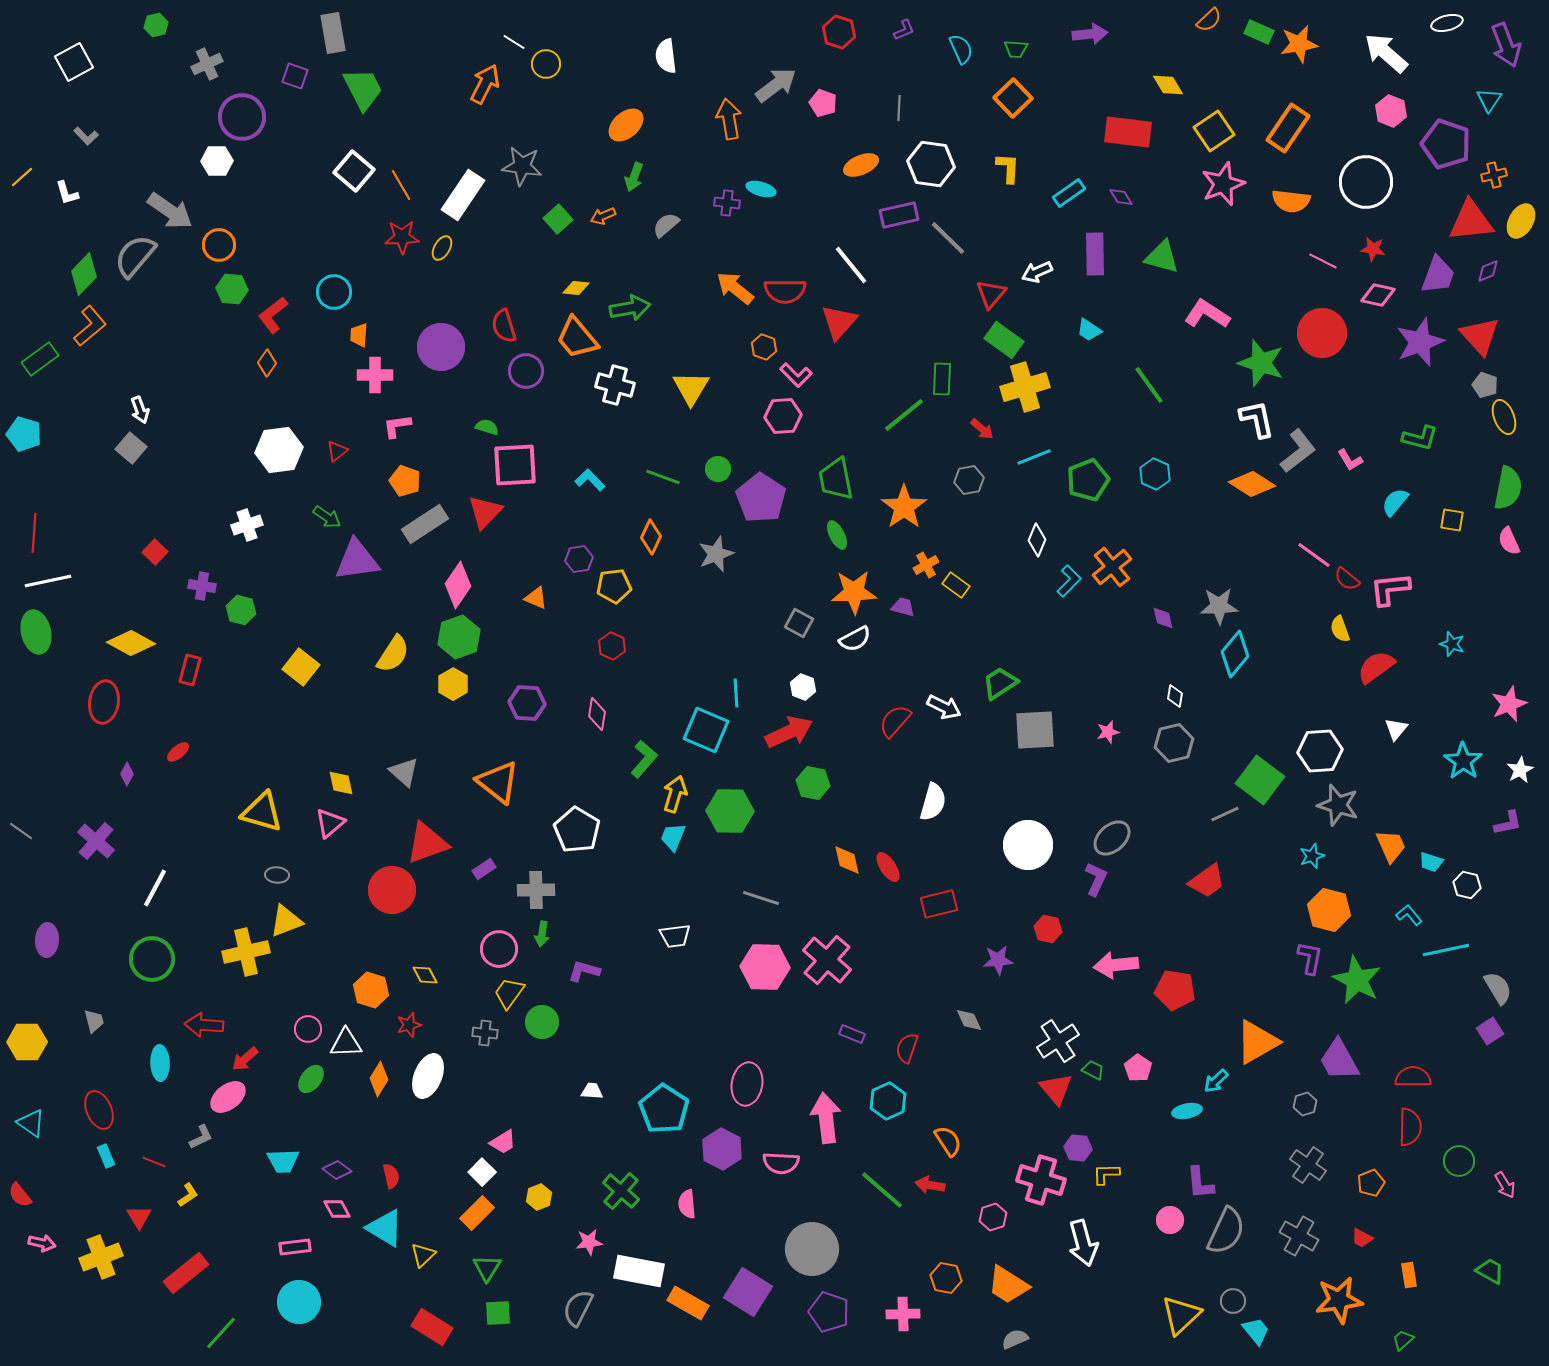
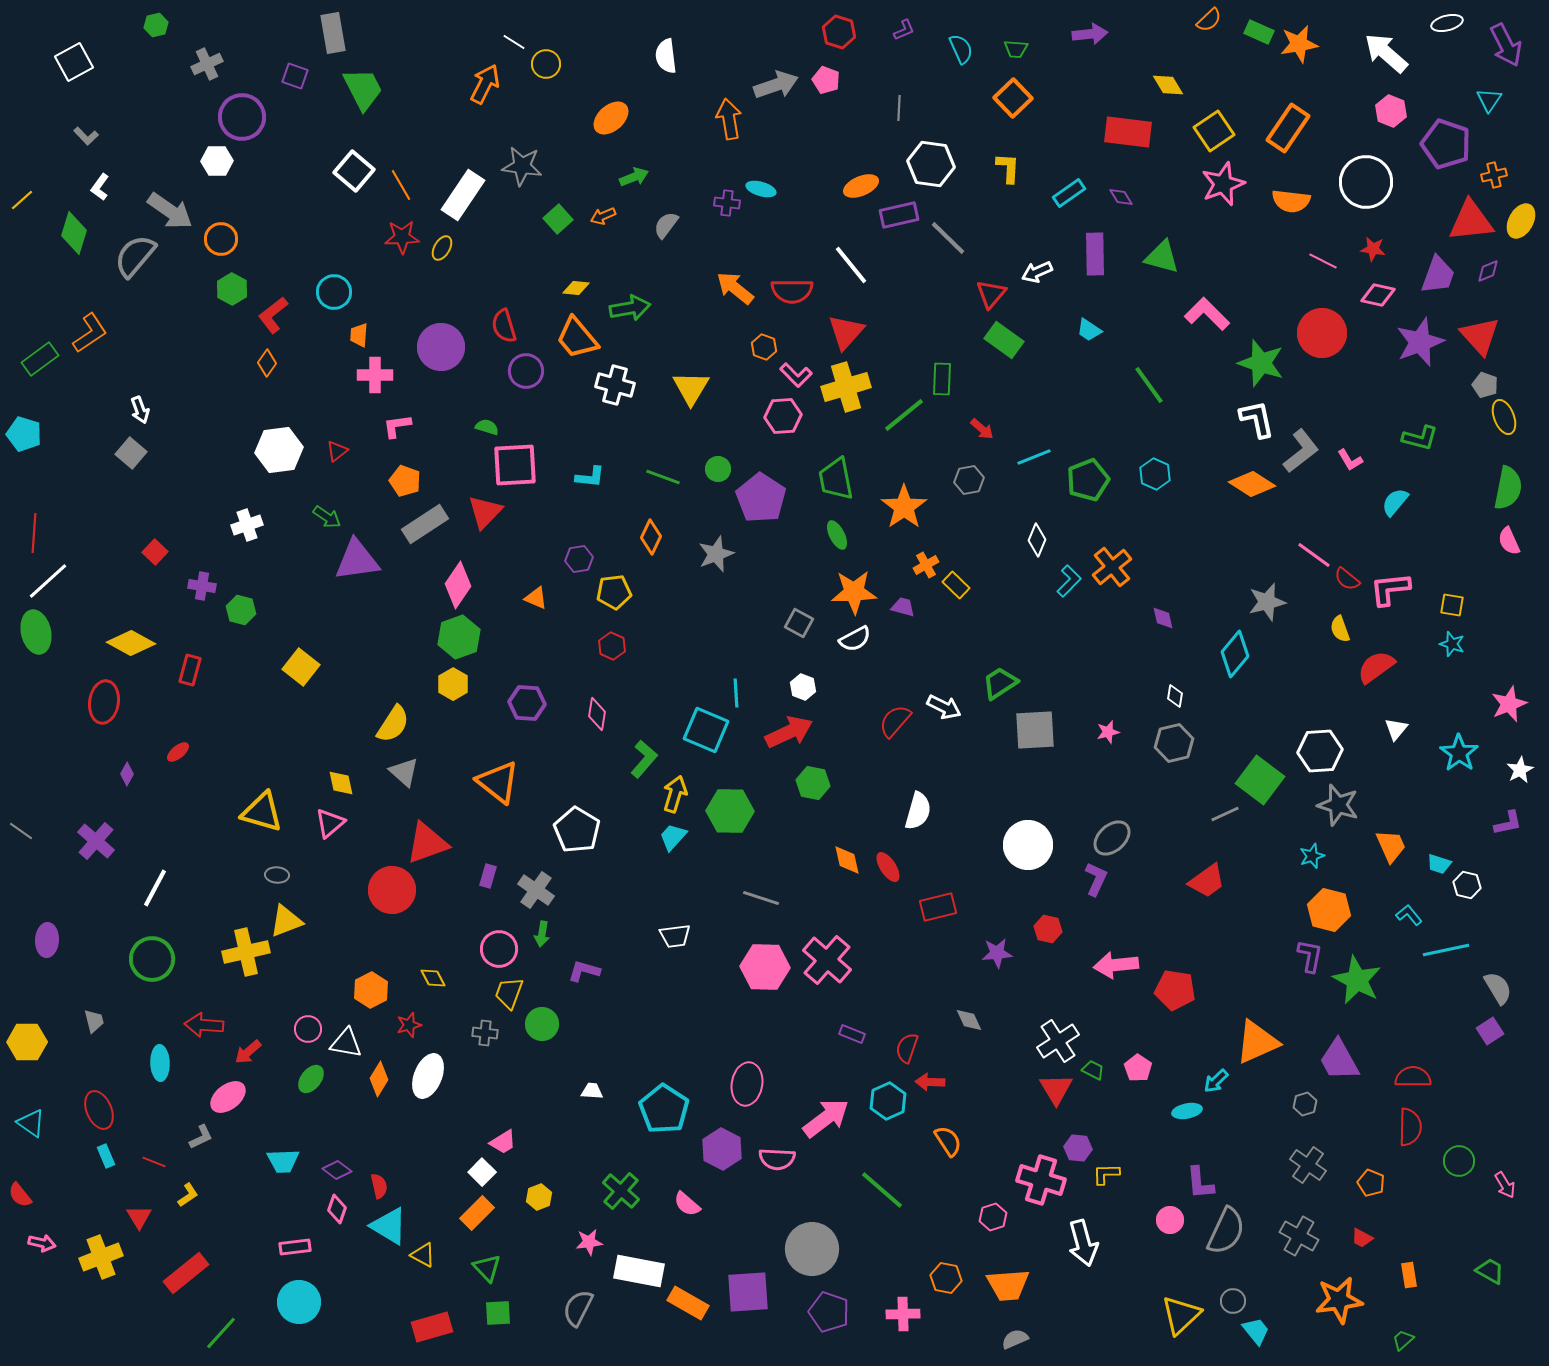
purple arrow at (1506, 45): rotated 6 degrees counterclockwise
gray arrow at (776, 85): rotated 18 degrees clockwise
pink pentagon at (823, 103): moved 3 px right, 23 px up
orange ellipse at (626, 125): moved 15 px left, 7 px up
orange ellipse at (861, 165): moved 21 px down
yellow line at (22, 177): moved 23 px down
green arrow at (634, 177): rotated 132 degrees counterclockwise
white L-shape at (67, 193): moved 33 px right, 6 px up; rotated 52 degrees clockwise
gray semicircle at (666, 225): rotated 12 degrees counterclockwise
orange circle at (219, 245): moved 2 px right, 6 px up
green diamond at (84, 274): moved 10 px left, 41 px up; rotated 27 degrees counterclockwise
green hexagon at (232, 289): rotated 24 degrees clockwise
red semicircle at (785, 291): moved 7 px right
pink L-shape at (1207, 314): rotated 12 degrees clockwise
red triangle at (839, 322): moved 7 px right, 10 px down
orange L-shape at (90, 326): moved 7 px down; rotated 6 degrees clockwise
yellow cross at (1025, 387): moved 179 px left
gray square at (131, 448): moved 5 px down
gray L-shape at (1298, 451): moved 3 px right
cyan L-shape at (590, 480): moved 3 px up; rotated 140 degrees clockwise
yellow square at (1452, 520): moved 85 px down
white line at (48, 581): rotated 30 degrees counterclockwise
yellow rectangle at (956, 585): rotated 8 degrees clockwise
yellow pentagon at (614, 586): moved 6 px down
gray star at (1219, 606): moved 48 px right, 4 px up; rotated 12 degrees counterclockwise
yellow semicircle at (393, 654): moved 70 px down
cyan star at (1463, 761): moved 4 px left, 8 px up
white semicircle at (933, 802): moved 15 px left, 9 px down
cyan trapezoid at (673, 837): rotated 20 degrees clockwise
cyan trapezoid at (1431, 862): moved 8 px right, 2 px down
purple rectangle at (484, 869): moved 4 px right, 7 px down; rotated 40 degrees counterclockwise
gray cross at (536, 890): rotated 36 degrees clockwise
red rectangle at (939, 904): moved 1 px left, 3 px down
purple L-shape at (1310, 958): moved 2 px up
purple star at (998, 960): moved 1 px left, 7 px up
yellow diamond at (425, 975): moved 8 px right, 3 px down
orange hexagon at (371, 990): rotated 16 degrees clockwise
yellow trapezoid at (509, 993): rotated 16 degrees counterclockwise
green circle at (542, 1022): moved 2 px down
orange triangle at (1257, 1042): rotated 6 degrees clockwise
white triangle at (346, 1043): rotated 12 degrees clockwise
red arrow at (245, 1059): moved 3 px right, 7 px up
red triangle at (1056, 1089): rotated 9 degrees clockwise
pink arrow at (826, 1118): rotated 60 degrees clockwise
pink semicircle at (781, 1163): moved 4 px left, 4 px up
red semicircle at (391, 1176): moved 12 px left, 10 px down
orange pentagon at (1371, 1183): rotated 28 degrees counterclockwise
red arrow at (930, 1185): moved 103 px up; rotated 8 degrees counterclockwise
pink semicircle at (687, 1204): rotated 44 degrees counterclockwise
pink diamond at (337, 1209): rotated 48 degrees clockwise
cyan triangle at (385, 1228): moved 4 px right, 2 px up
yellow triangle at (423, 1255): rotated 48 degrees counterclockwise
green triangle at (487, 1268): rotated 16 degrees counterclockwise
orange trapezoid at (1008, 1285): rotated 36 degrees counterclockwise
purple square at (748, 1292): rotated 36 degrees counterclockwise
red rectangle at (432, 1327): rotated 48 degrees counterclockwise
